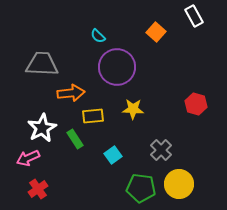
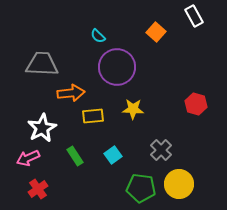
green rectangle: moved 17 px down
